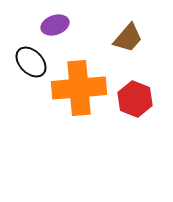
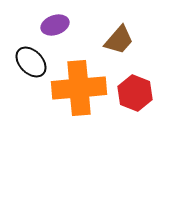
brown trapezoid: moved 9 px left, 2 px down
red hexagon: moved 6 px up
